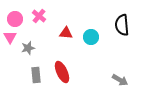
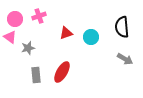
pink cross: rotated 32 degrees clockwise
black semicircle: moved 2 px down
red triangle: rotated 24 degrees counterclockwise
pink triangle: rotated 24 degrees counterclockwise
red ellipse: rotated 55 degrees clockwise
gray arrow: moved 5 px right, 21 px up
